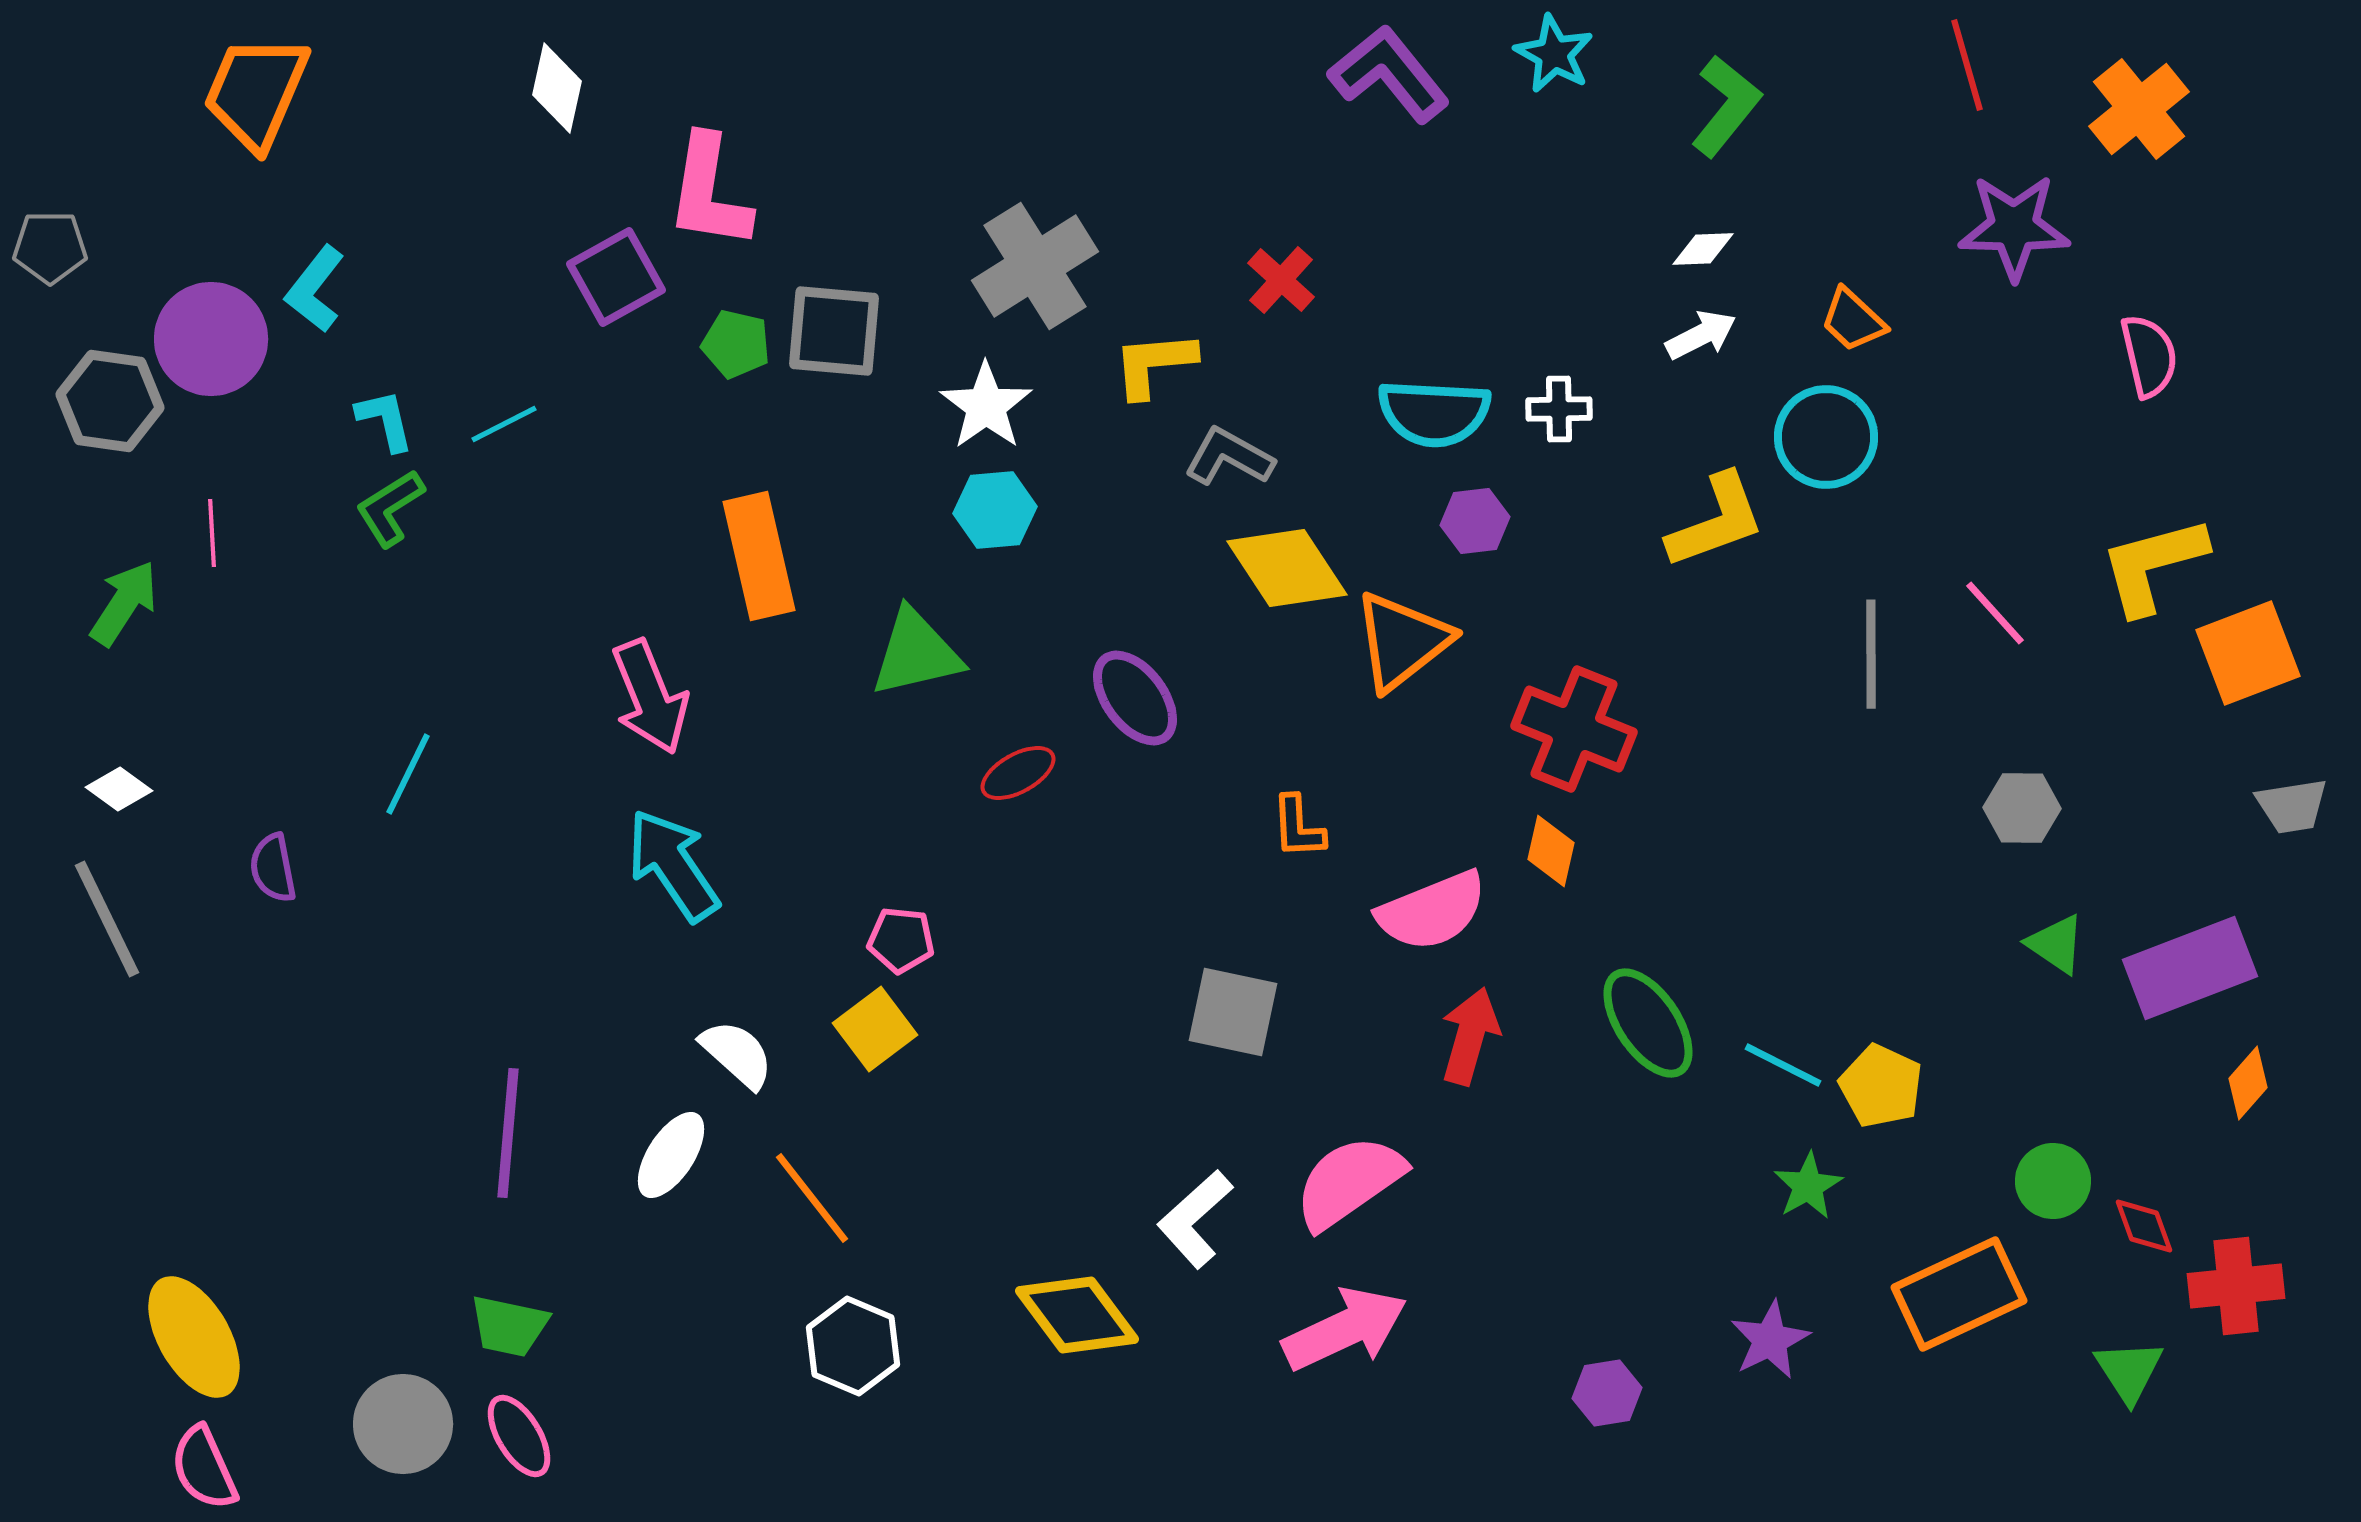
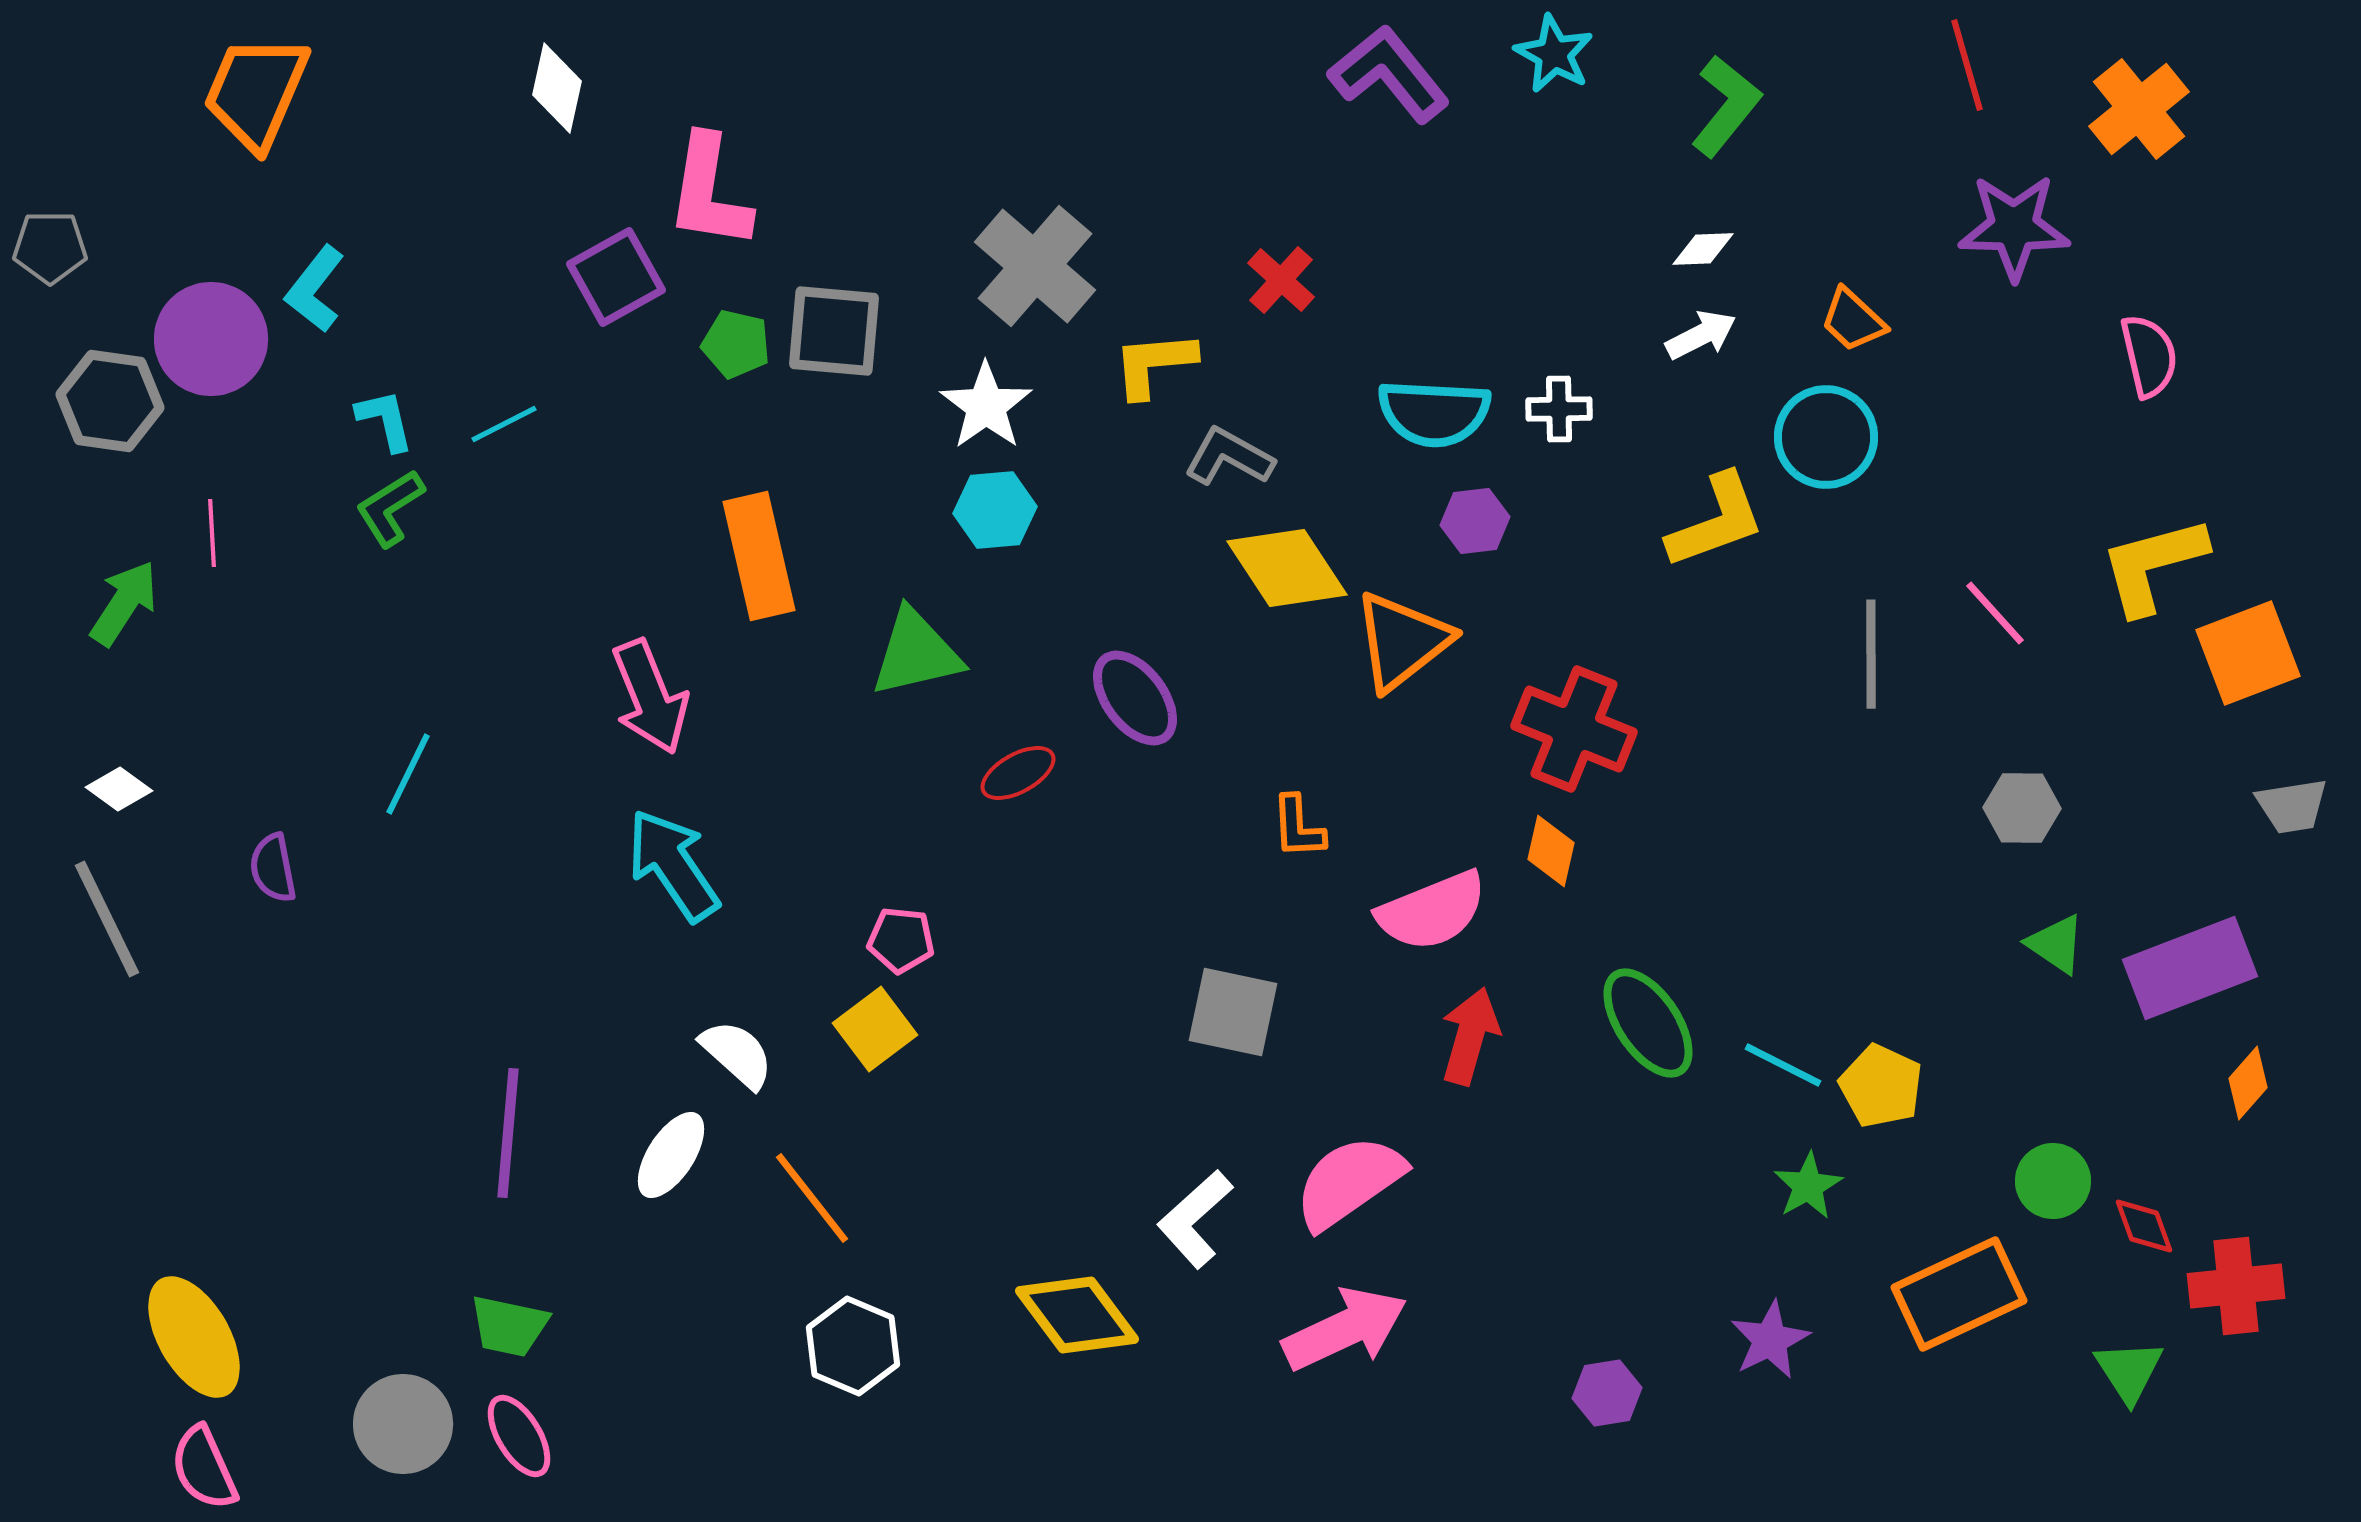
gray cross at (1035, 266): rotated 17 degrees counterclockwise
